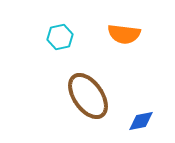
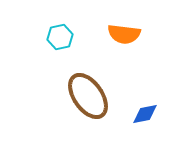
blue diamond: moved 4 px right, 7 px up
